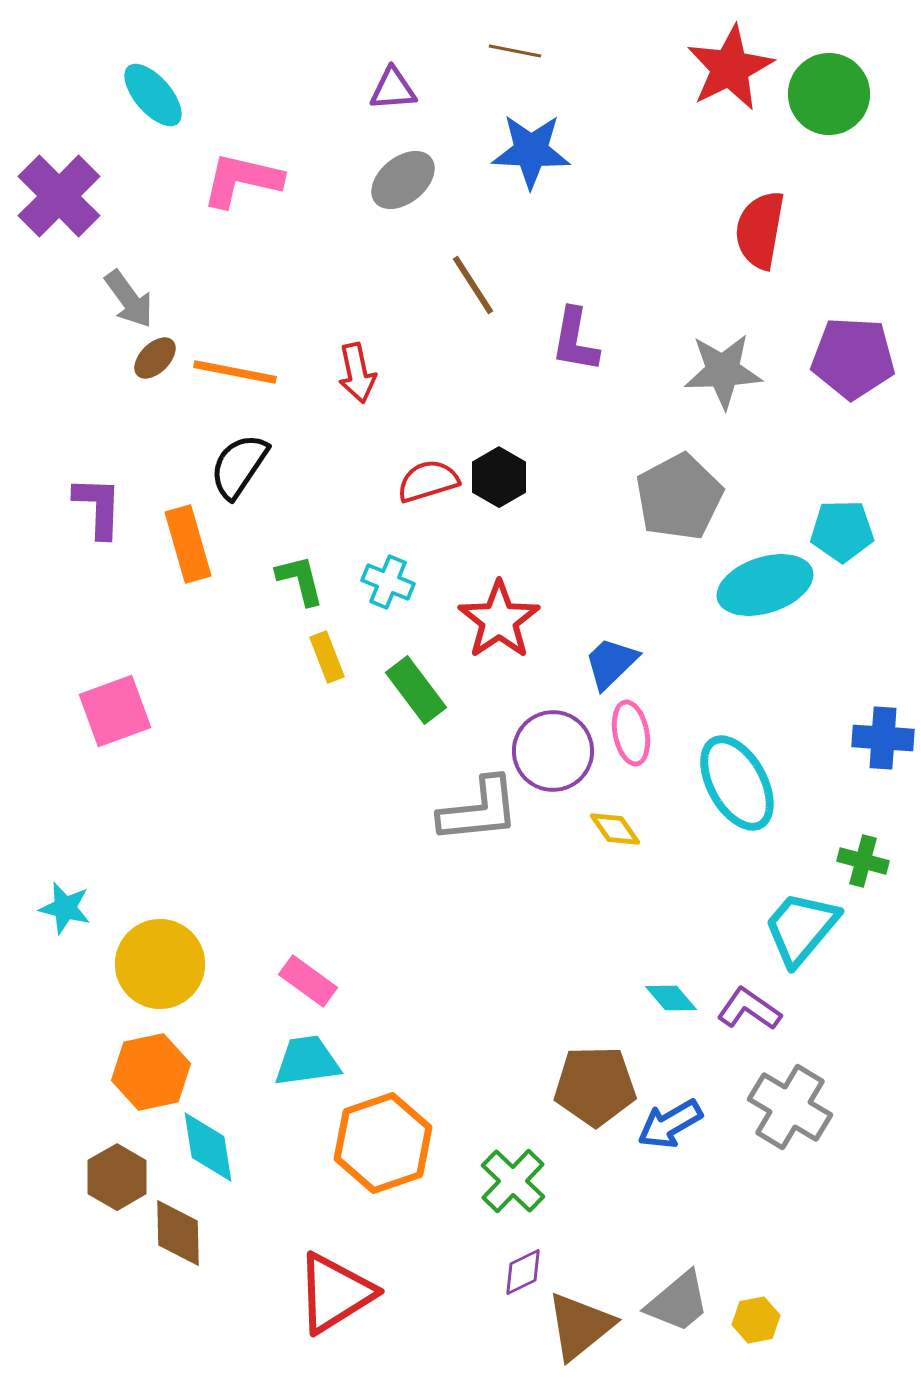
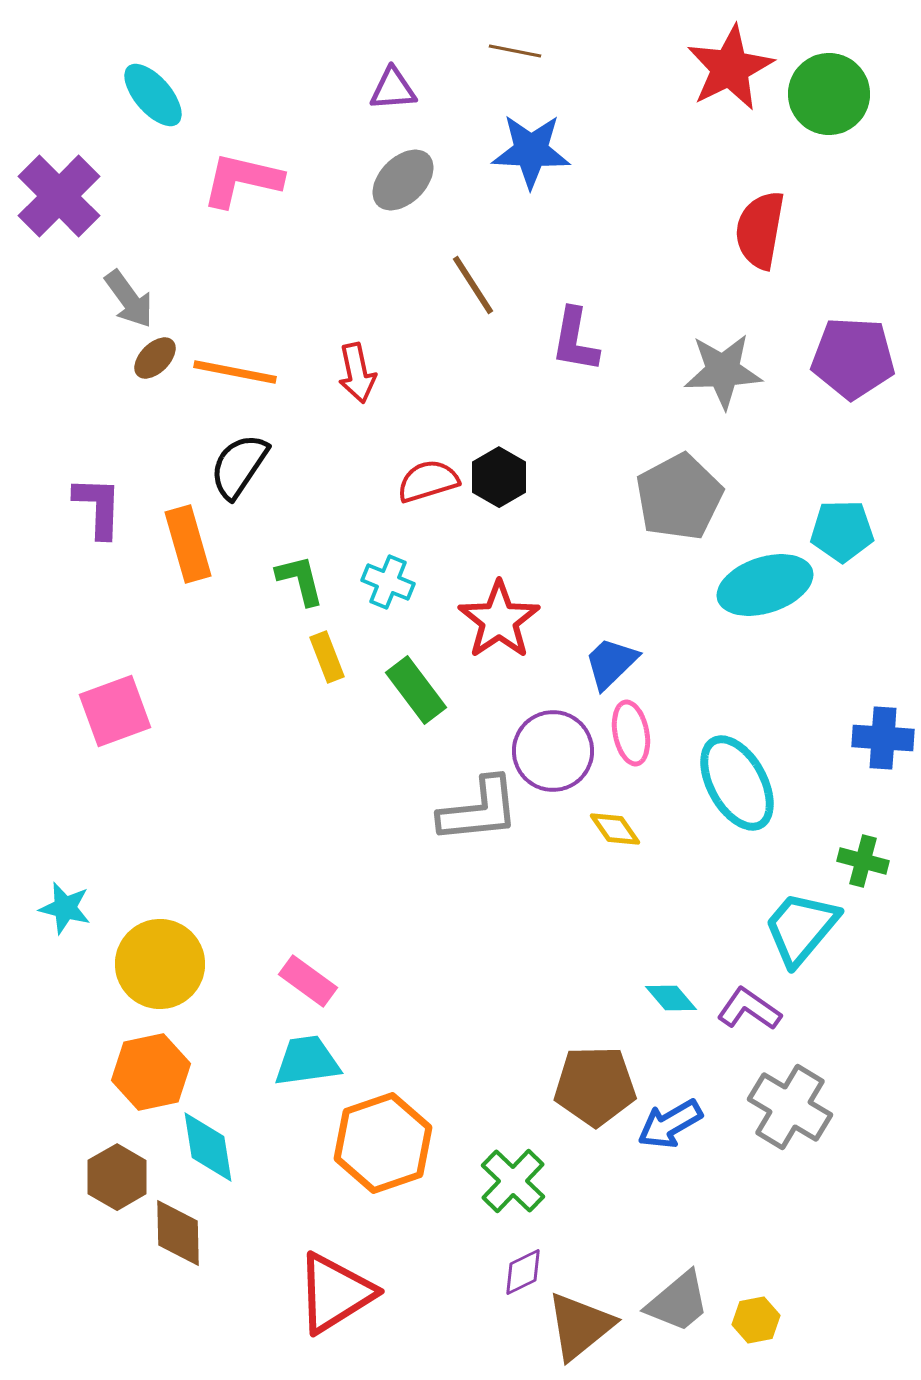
gray ellipse at (403, 180): rotated 6 degrees counterclockwise
